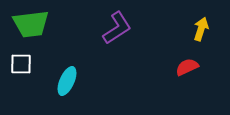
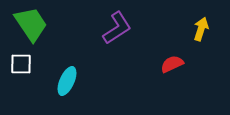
green trapezoid: rotated 117 degrees counterclockwise
red semicircle: moved 15 px left, 3 px up
